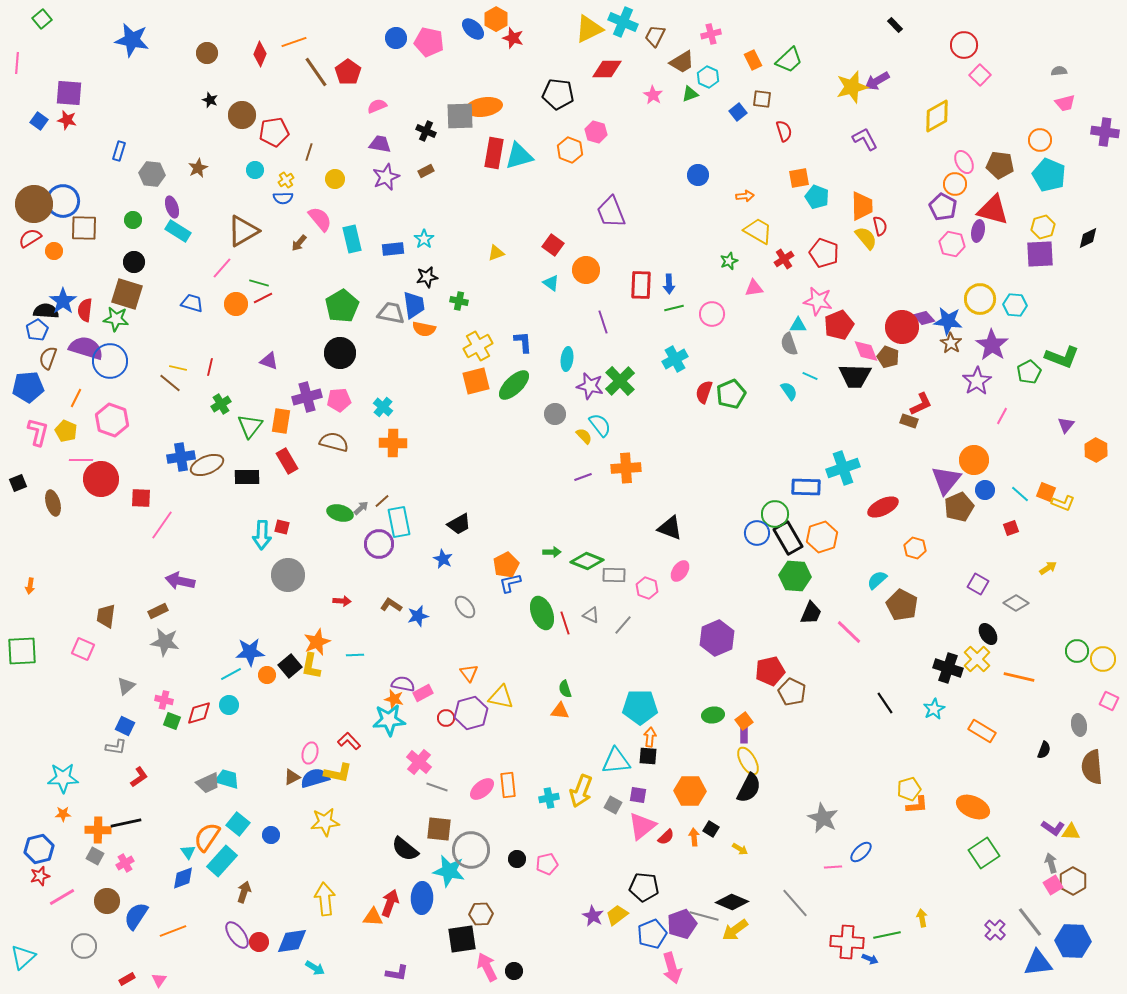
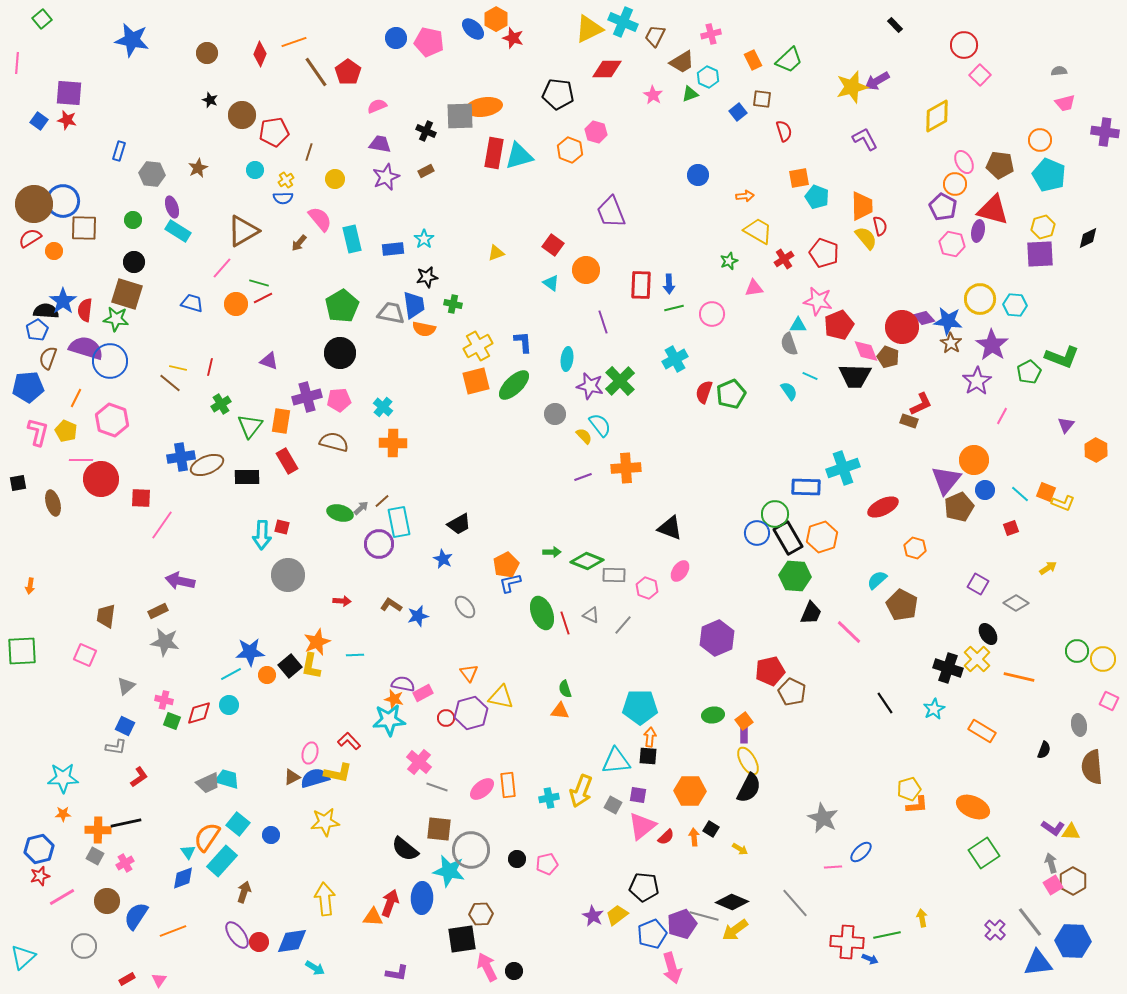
green cross at (459, 301): moved 6 px left, 3 px down
black square at (18, 483): rotated 12 degrees clockwise
pink square at (83, 649): moved 2 px right, 6 px down
